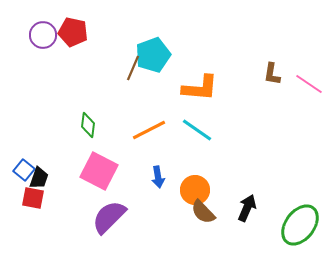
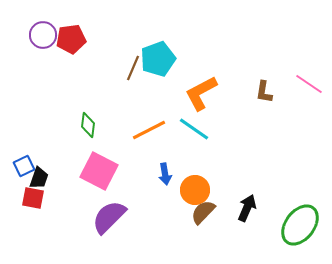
red pentagon: moved 2 px left, 7 px down; rotated 20 degrees counterclockwise
cyan pentagon: moved 5 px right, 4 px down
brown L-shape: moved 8 px left, 18 px down
orange L-shape: moved 1 px right, 5 px down; rotated 147 degrees clockwise
cyan line: moved 3 px left, 1 px up
blue square: moved 4 px up; rotated 25 degrees clockwise
blue arrow: moved 7 px right, 3 px up
brown semicircle: rotated 88 degrees clockwise
